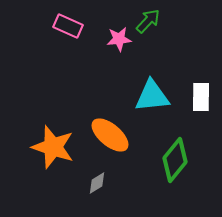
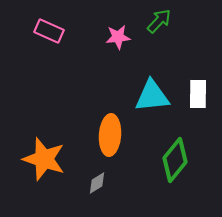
green arrow: moved 11 px right
pink rectangle: moved 19 px left, 5 px down
pink star: moved 1 px left, 2 px up
white rectangle: moved 3 px left, 3 px up
orange ellipse: rotated 54 degrees clockwise
orange star: moved 9 px left, 12 px down
